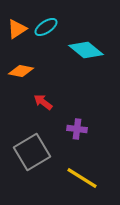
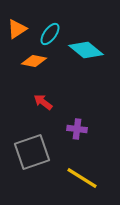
cyan ellipse: moved 4 px right, 7 px down; rotated 20 degrees counterclockwise
orange diamond: moved 13 px right, 10 px up
gray square: rotated 12 degrees clockwise
